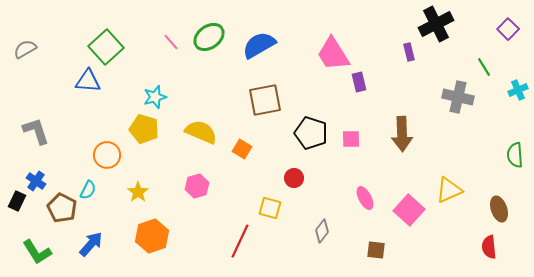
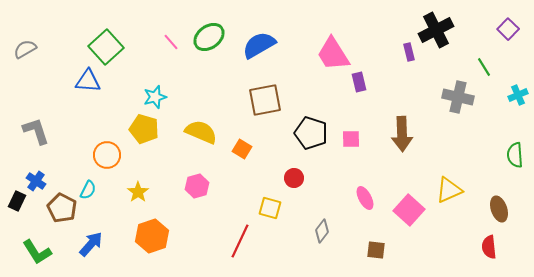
black cross at (436, 24): moved 6 px down
cyan cross at (518, 90): moved 5 px down
